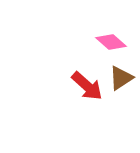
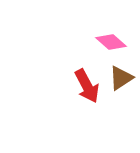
red arrow: rotated 20 degrees clockwise
